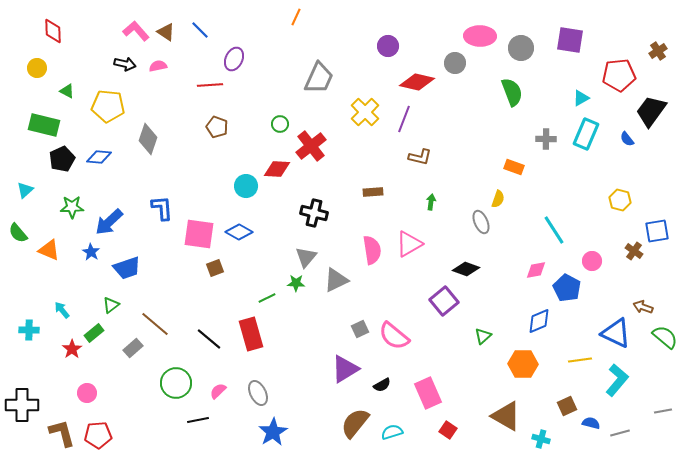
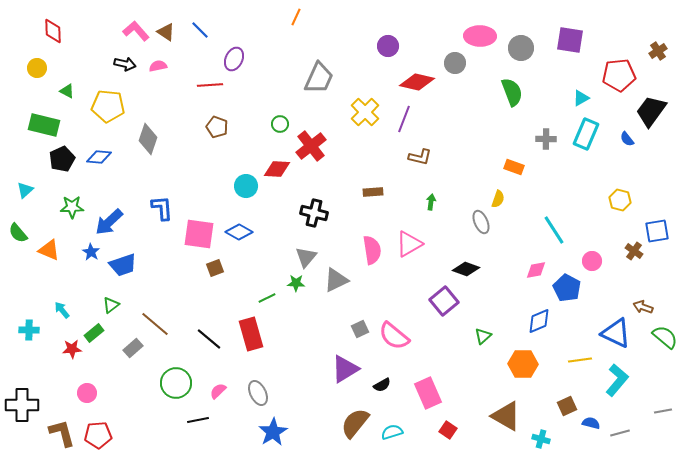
blue trapezoid at (127, 268): moved 4 px left, 3 px up
red star at (72, 349): rotated 30 degrees clockwise
